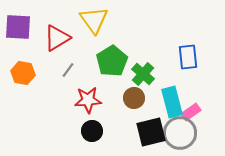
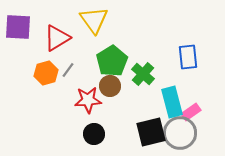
orange hexagon: moved 23 px right; rotated 25 degrees counterclockwise
brown circle: moved 24 px left, 12 px up
black circle: moved 2 px right, 3 px down
